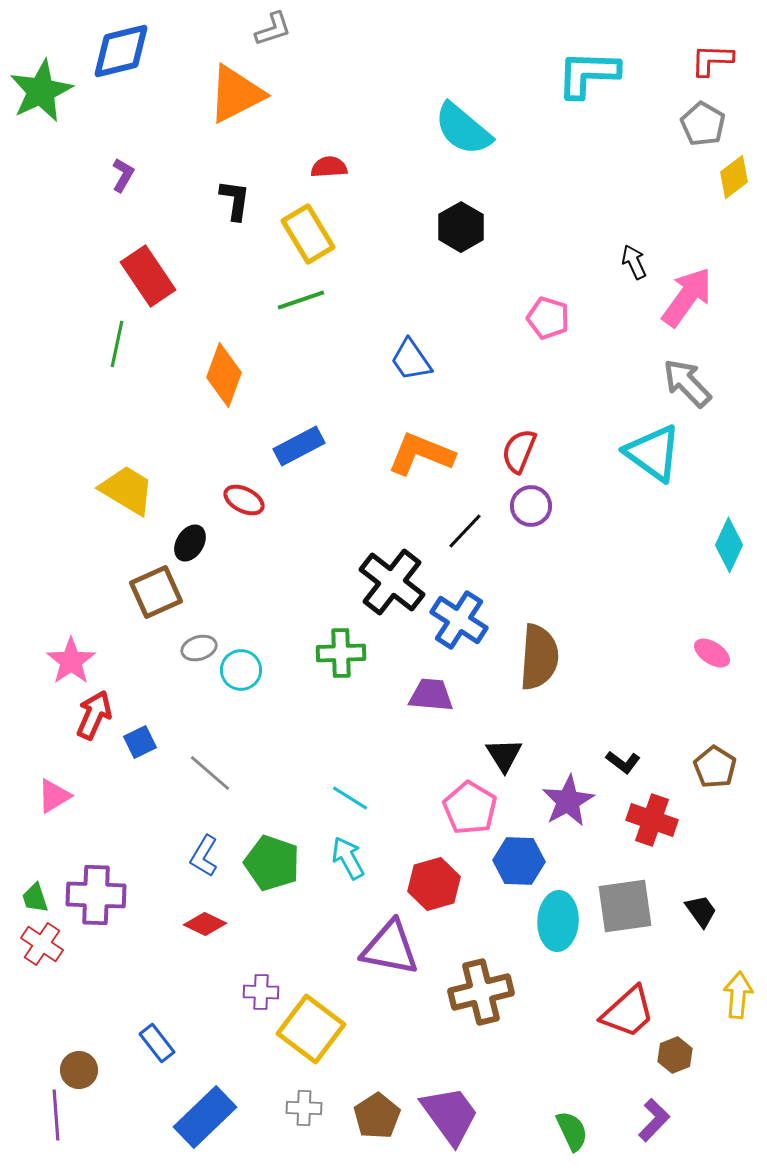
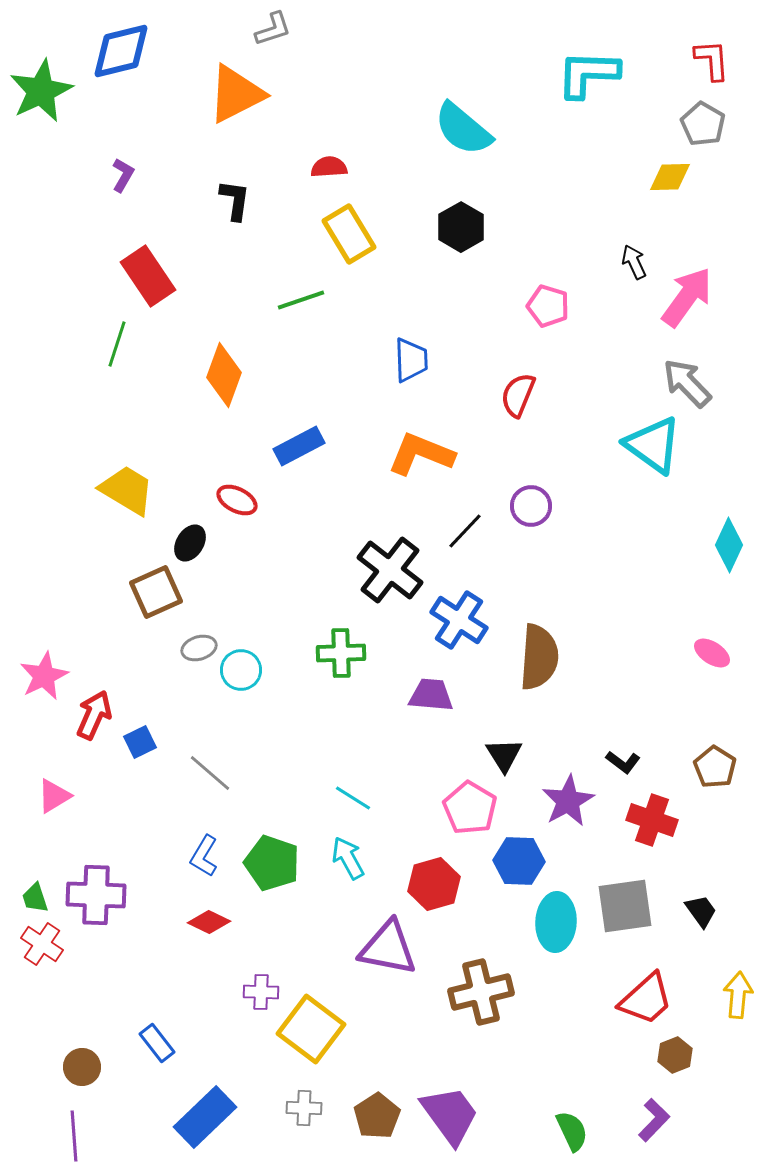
red L-shape at (712, 60): rotated 84 degrees clockwise
yellow diamond at (734, 177): moved 64 px left; rotated 36 degrees clockwise
yellow rectangle at (308, 234): moved 41 px right
pink pentagon at (548, 318): moved 12 px up
green line at (117, 344): rotated 6 degrees clockwise
blue trapezoid at (411, 360): rotated 147 degrees counterclockwise
red semicircle at (519, 451): moved 1 px left, 56 px up
cyan triangle at (653, 453): moved 8 px up
red ellipse at (244, 500): moved 7 px left
black cross at (392, 582): moved 2 px left, 12 px up
pink star at (71, 661): moved 27 px left, 15 px down; rotated 9 degrees clockwise
cyan line at (350, 798): moved 3 px right
cyan ellipse at (558, 921): moved 2 px left, 1 px down
red diamond at (205, 924): moved 4 px right, 2 px up
purple triangle at (390, 948): moved 2 px left
red trapezoid at (628, 1012): moved 18 px right, 13 px up
brown circle at (79, 1070): moved 3 px right, 3 px up
purple line at (56, 1115): moved 18 px right, 21 px down
